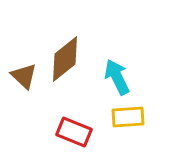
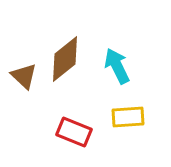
cyan arrow: moved 11 px up
